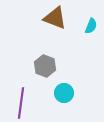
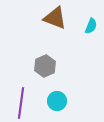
gray hexagon: rotated 15 degrees clockwise
cyan circle: moved 7 px left, 8 px down
